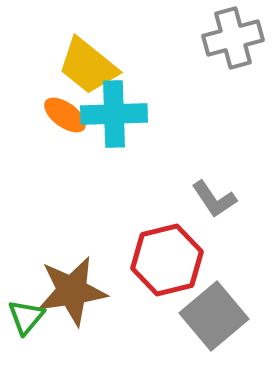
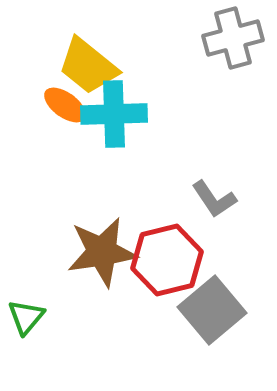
orange ellipse: moved 10 px up
brown star: moved 30 px right, 39 px up
gray square: moved 2 px left, 6 px up
